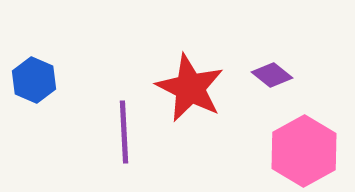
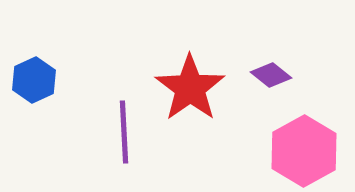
purple diamond: moved 1 px left
blue hexagon: rotated 12 degrees clockwise
red star: rotated 10 degrees clockwise
